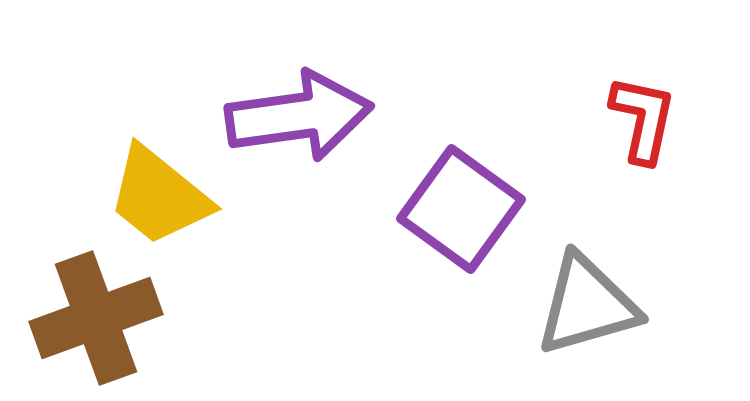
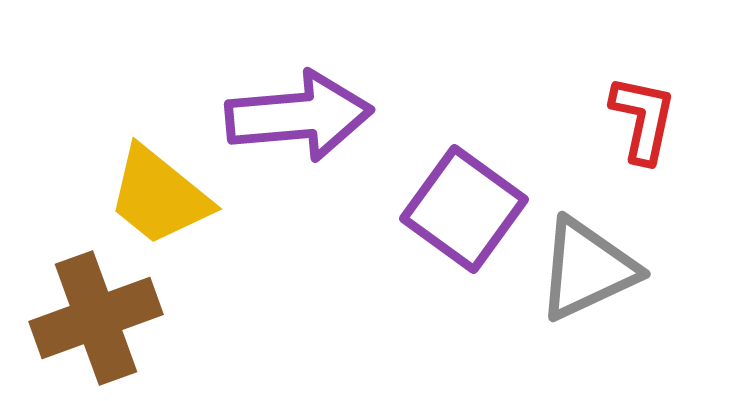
purple arrow: rotated 3 degrees clockwise
purple square: moved 3 px right
gray triangle: moved 36 px up; rotated 9 degrees counterclockwise
